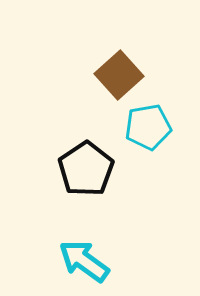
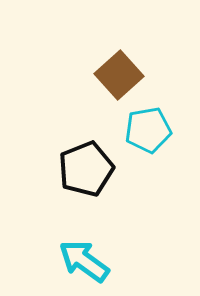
cyan pentagon: moved 3 px down
black pentagon: rotated 12 degrees clockwise
